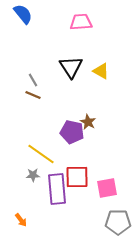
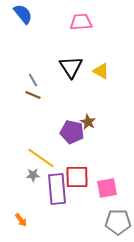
yellow line: moved 4 px down
